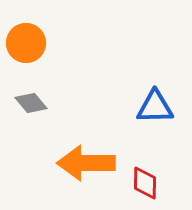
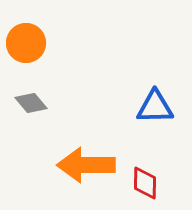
orange arrow: moved 2 px down
